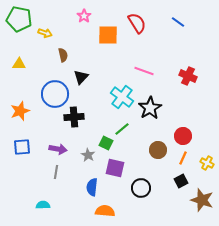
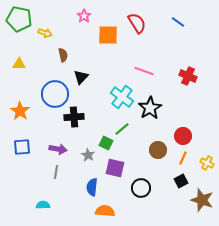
orange star: rotated 18 degrees counterclockwise
